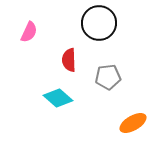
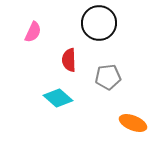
pink semicircle: moved 4 px right
orange ellipse: rotated 52 degrees clockwise
